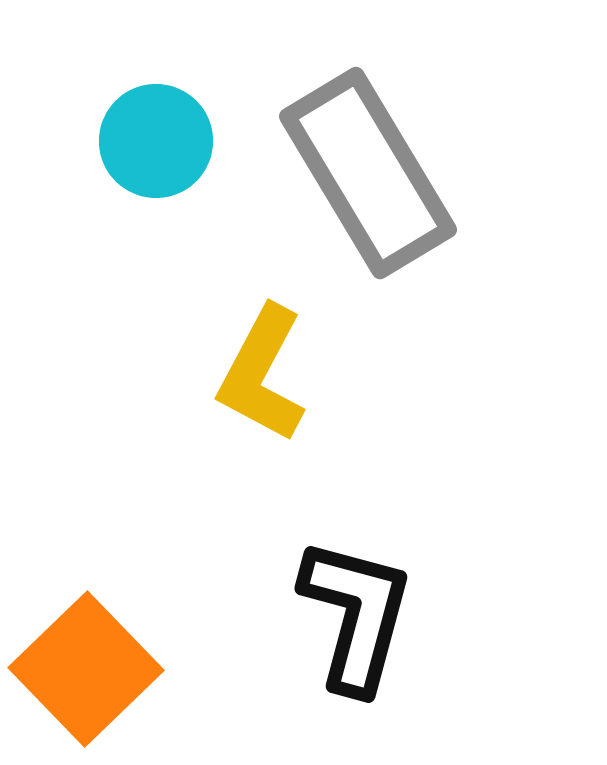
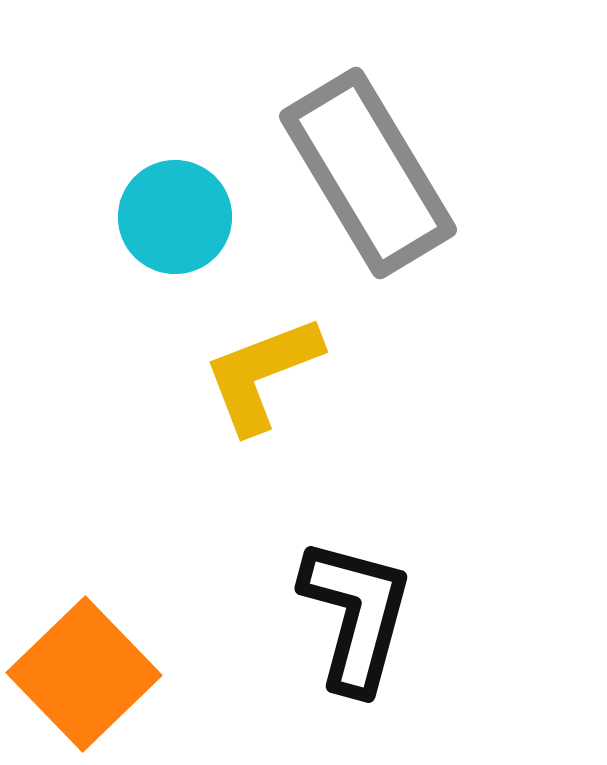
cyan circle: moved 19 px right, 76 px down
yellow L-shape: rotated 41 degrees clockwise
orange square: moved 2 px left, 5 px down
